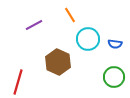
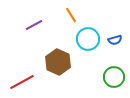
orange line: moved 1 px right
blue semicircle: moved 4 px up; rotated 24 degrees counterclockwise
red line: moved 4 px right; rotated 45 degrees clockwise
